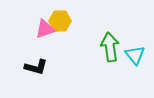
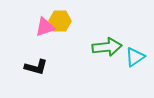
pink triangle: moved 2 px up
green arrow: moved 3 px left; rotated 92 degrees clockwise
cyan triangle: moved 2 px down; rotated 35 degrees clockwise
